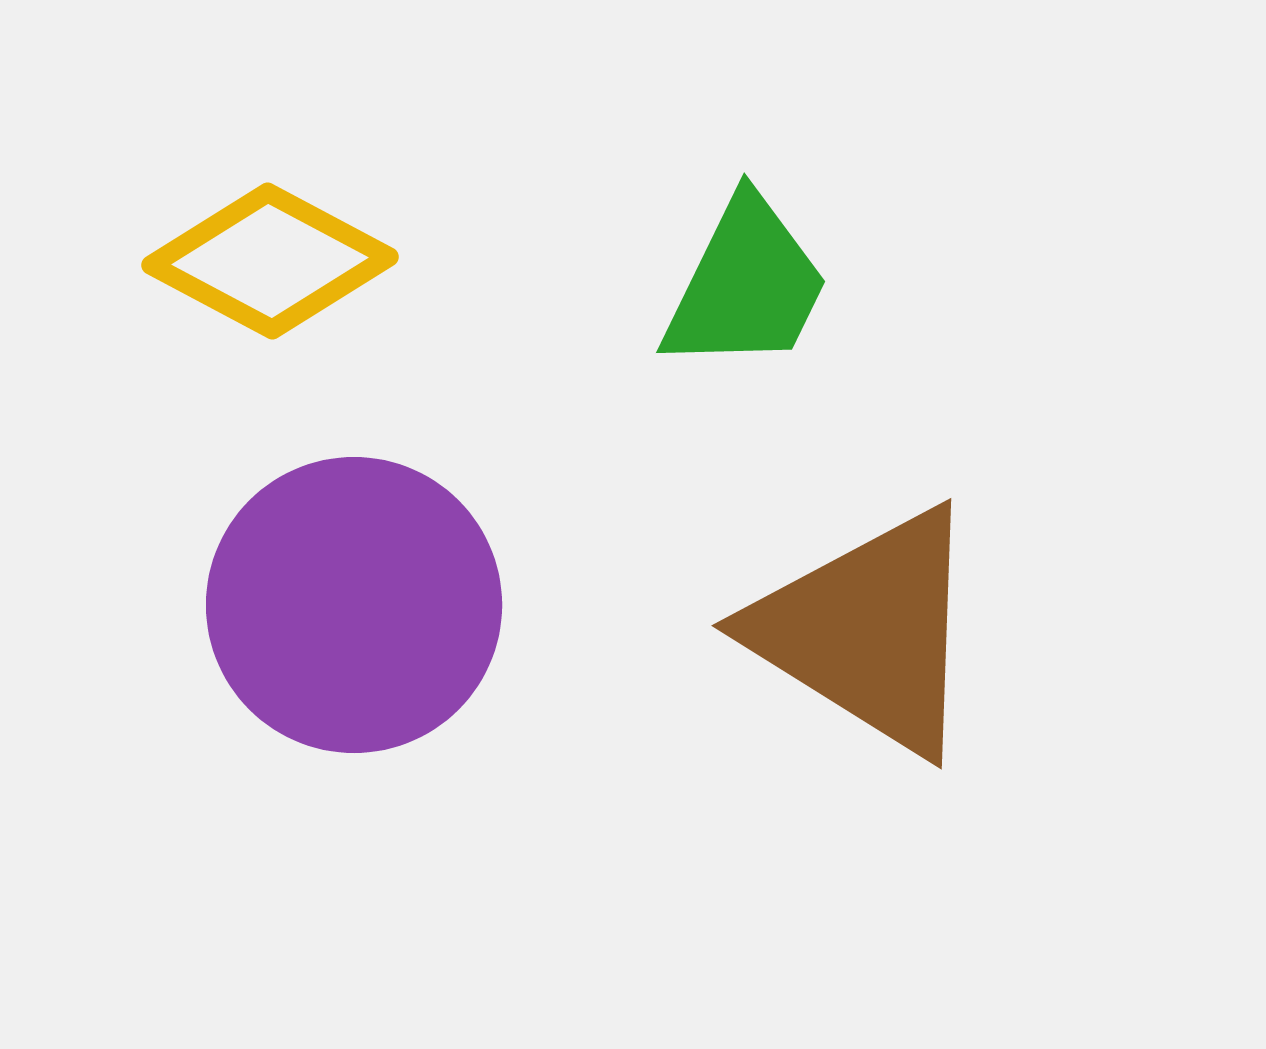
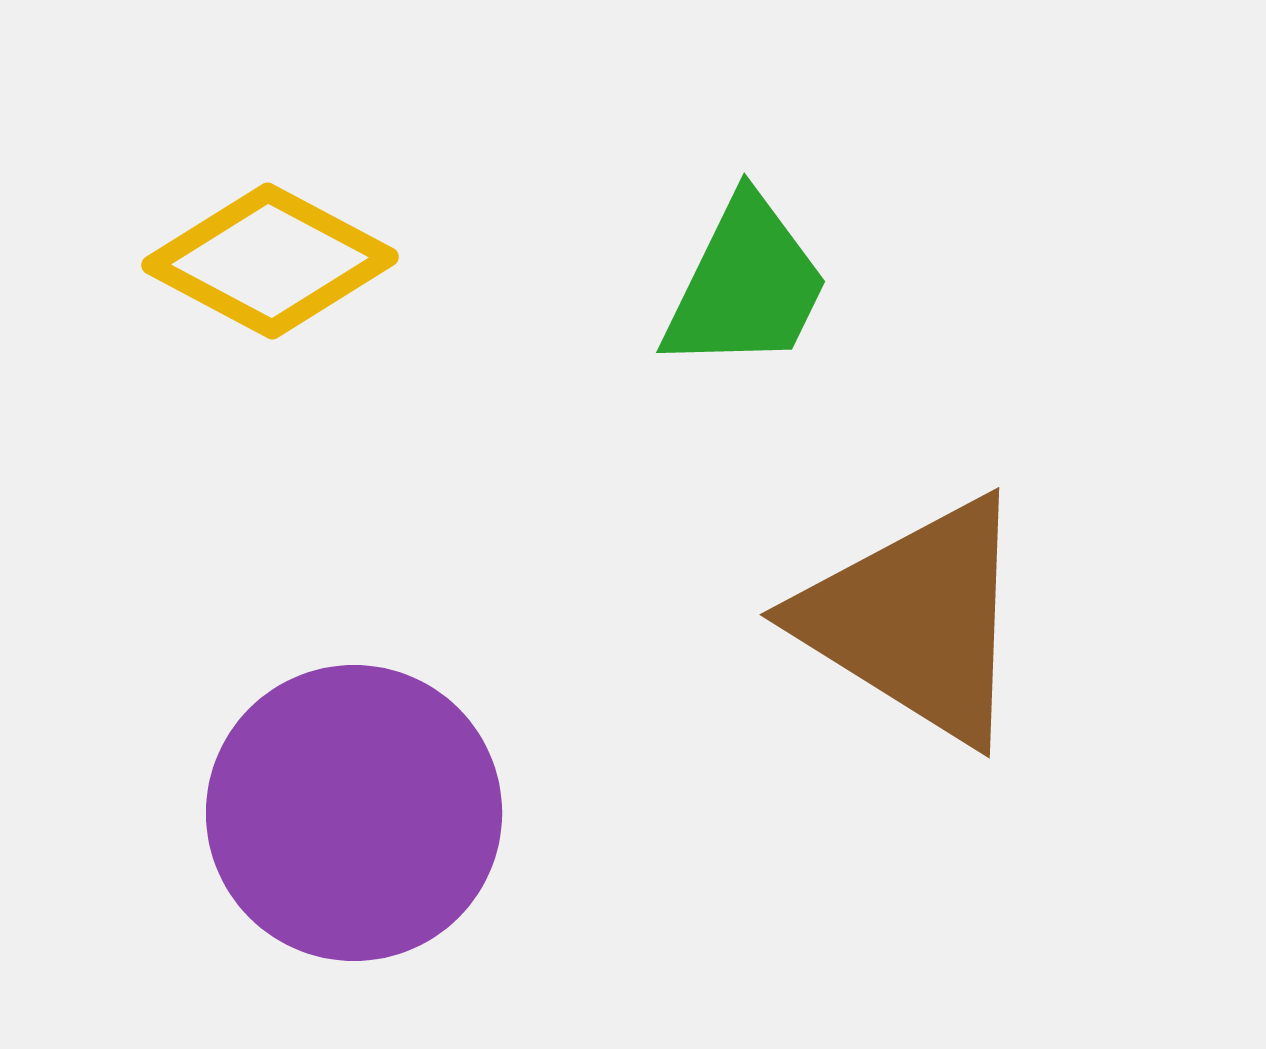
purple circle: moved 208 px down
brown triangle: moved 48 px right, 11 px up
